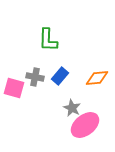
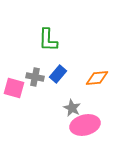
blue rectangle: moved 2 px left, 2 px up
pink ellipse: rotated 24 degrees clockwise
